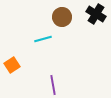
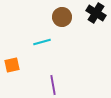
black cross: moved 1 px up
cyan line: moved 1 px left, 3 px down
orange square: rotated 21 degrees clockwise
